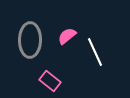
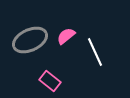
pink semicircle: moved 1 px left
gray ellipse: rotated 64 degrees clockwise
